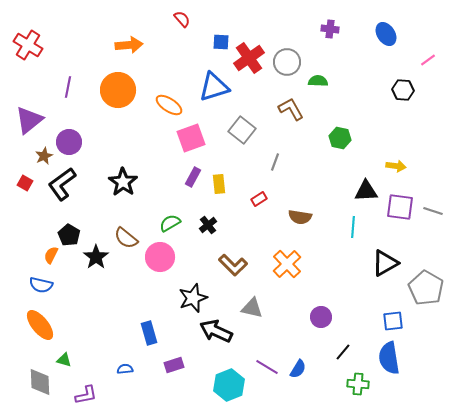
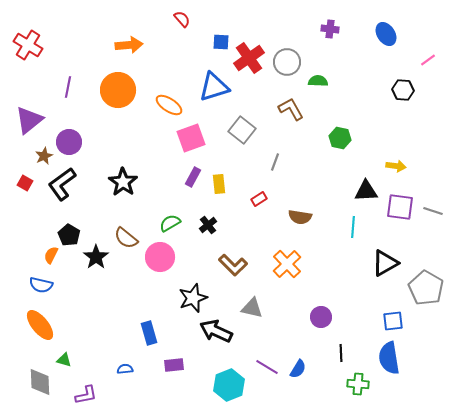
black line at (343, 352): moved 2 px left, 1 px down; rotated 42 degrees counterclockwise
purple rectangle at (174, 365): rotated 12 degrees clockwise
